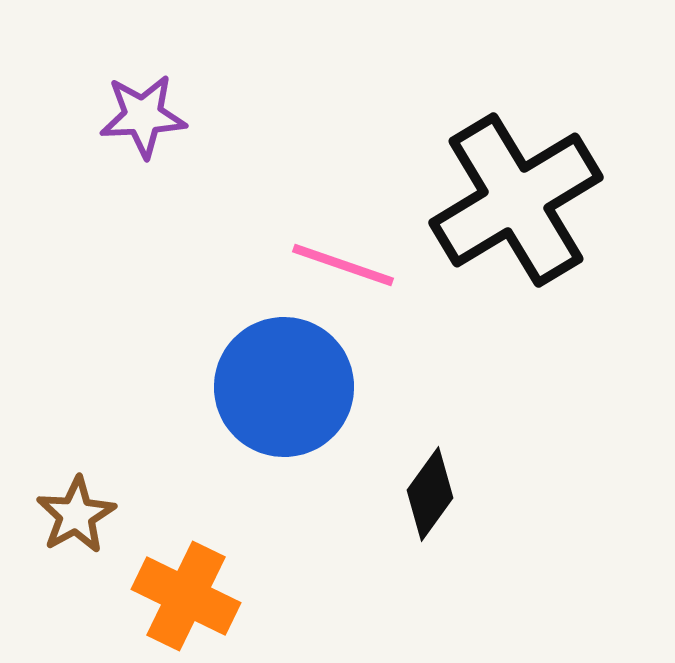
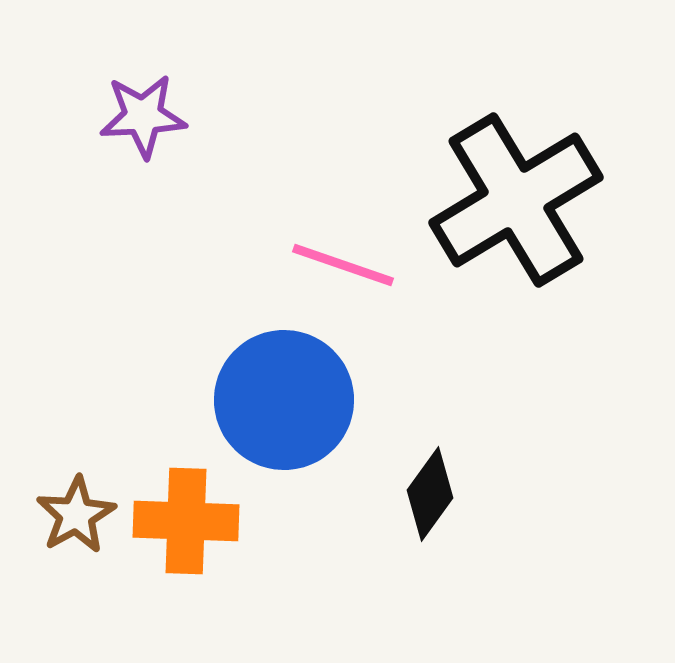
blue circle: moved 13 px down
orange cross: moved 75 px up; rotated 24 degrees counterclockwise
